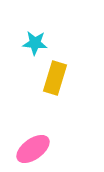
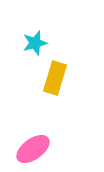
cyan star: rotated 20 degrees counterclockwise
